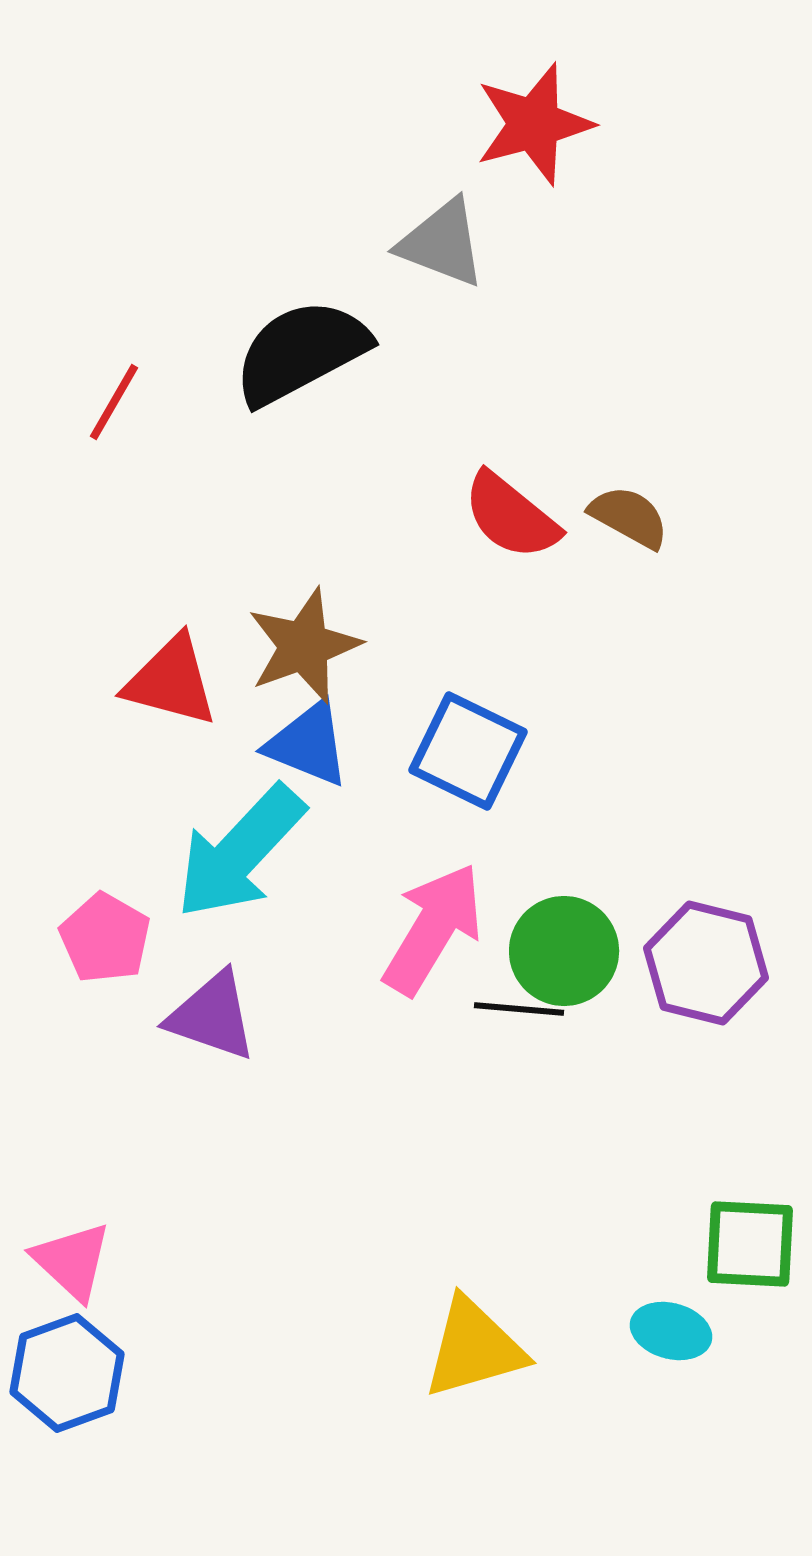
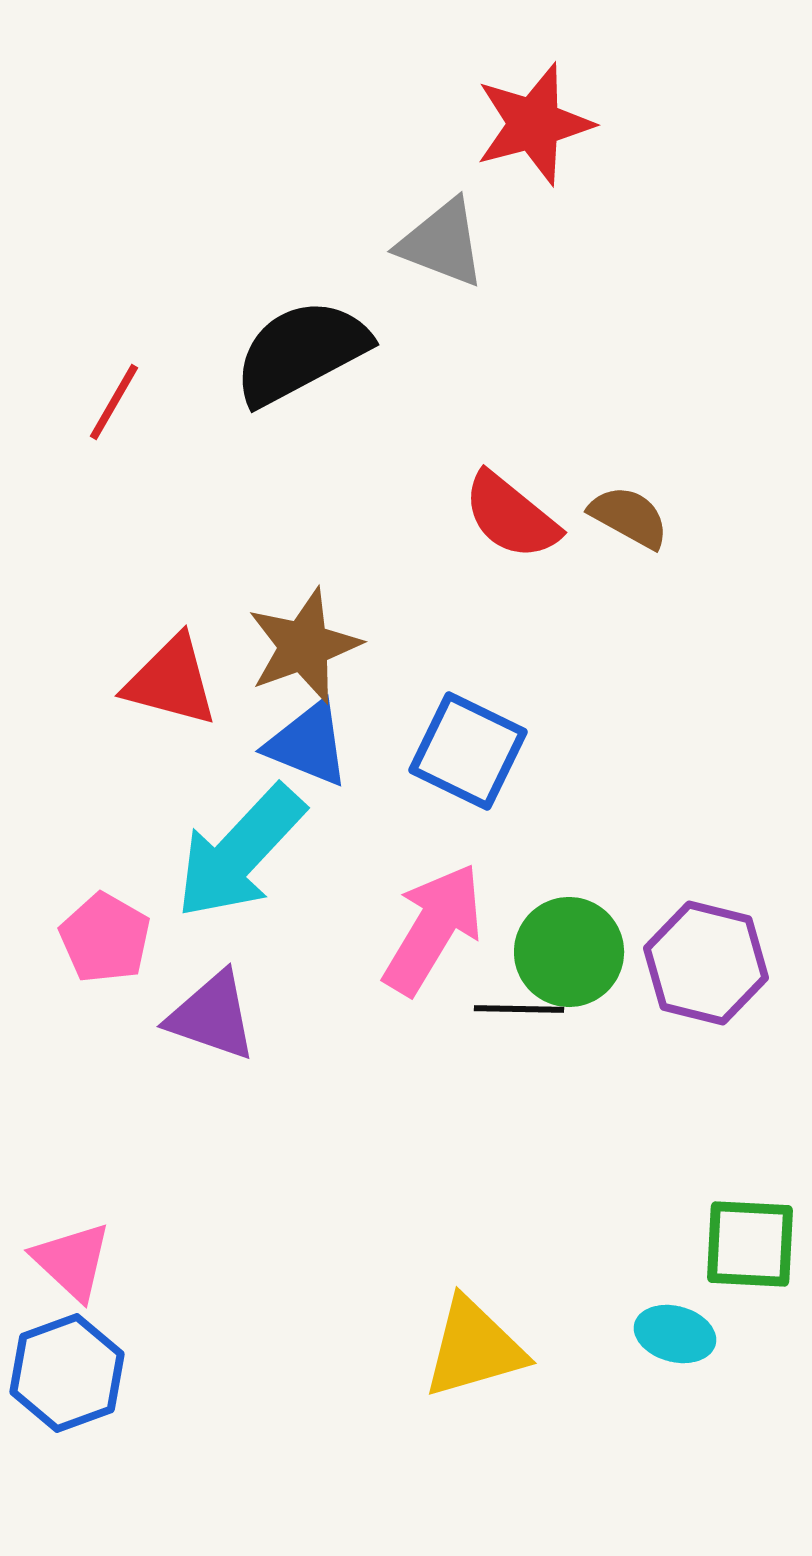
green circle: moved 5 px right, 1 px down
black line: rotated 4 degrees counterclockwise
cyan ellipse: moved 4 px right, 3 px down
